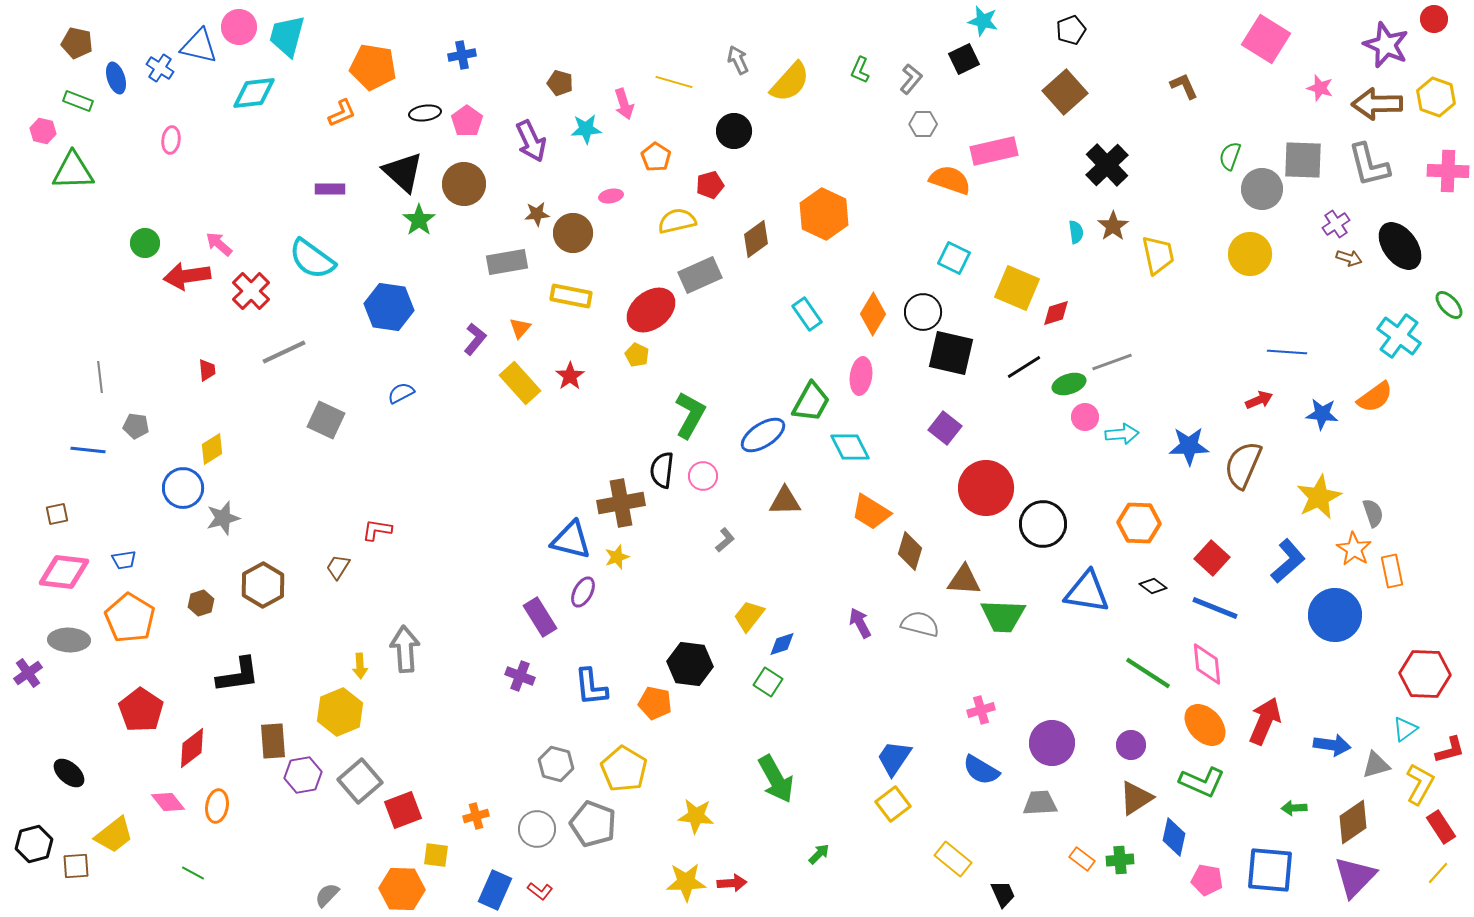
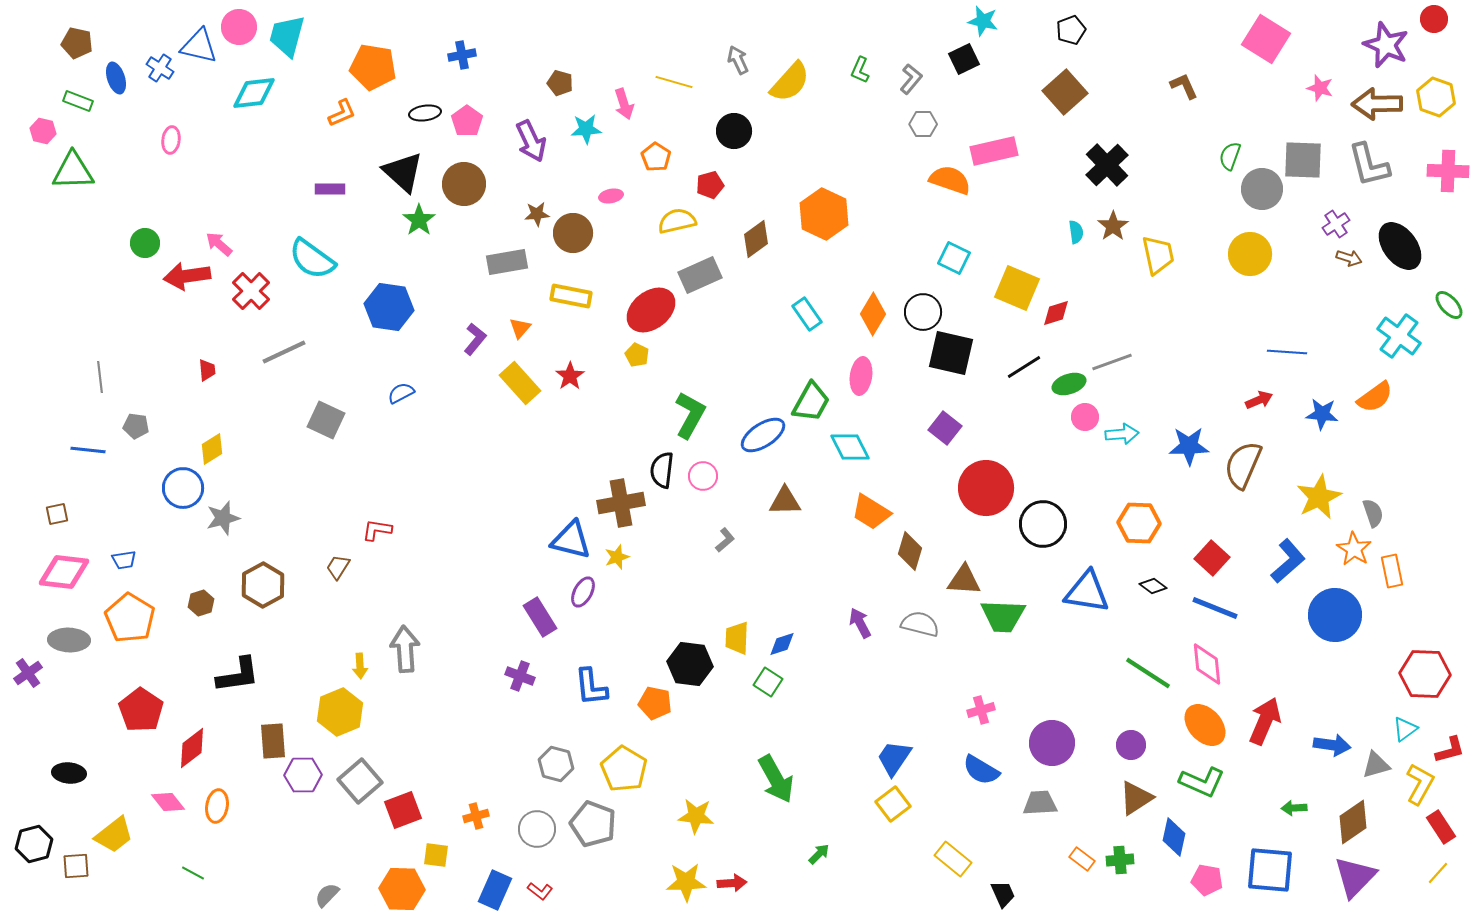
yellow trapezoid at (749, 616): moved 12 px left, 22 px down; rotated 36 degrees counterclockwise
black ellipse at (69, 773): rotated 36 degrees counterclockwise
purple hexagon at (303, 775): rotated 9 degrees clockwise
